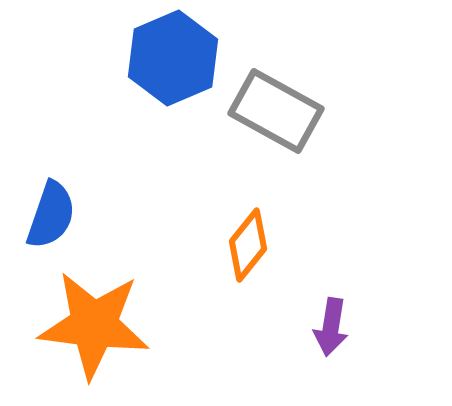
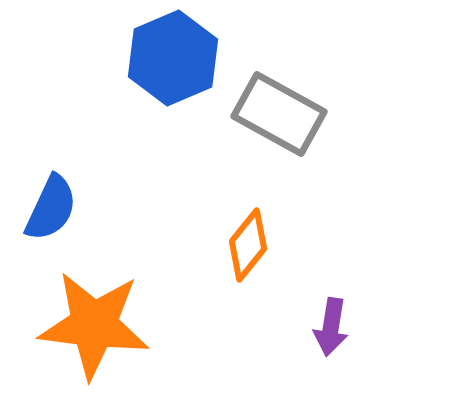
gray rectangle: moved 3 px right, 3 px down
blue semicircle: moved 7 px up; rotated 6 degrees clockwise
